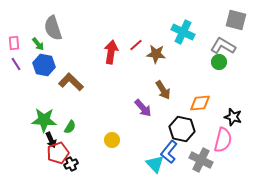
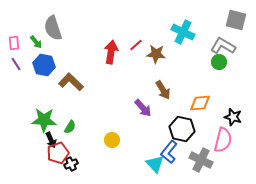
green arrow: moved 2 px left, 2 px up
